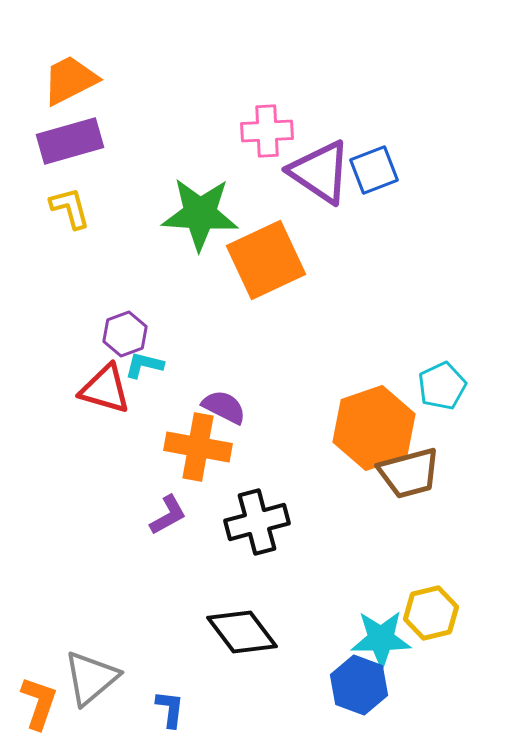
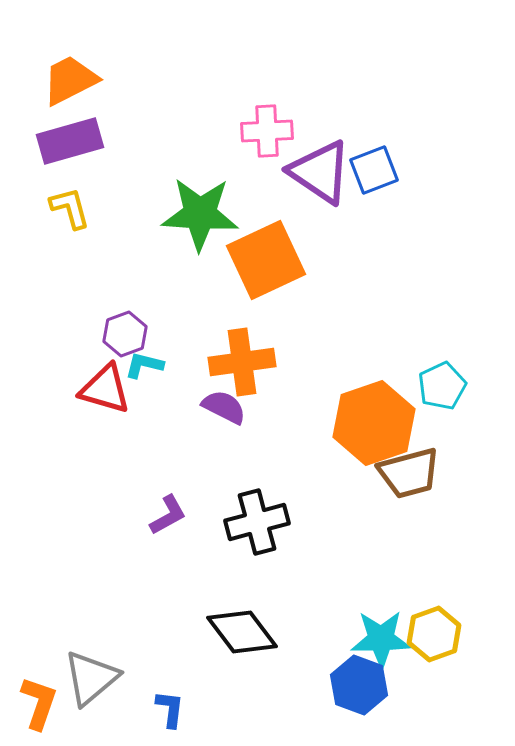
orange hexagon: moved 5 px up
orange cross: moved 44 px right, 85 px up; rotated 18 degrees counterclockwise
yellow hexagon: moved 3 px right, 21 px down; rotated 6 degrees counterclockwise
